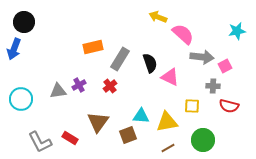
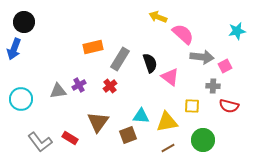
pink triangle: rotated 12 degrees clockwise
gray L-shape: rotated 10 degrees counterclockwise
